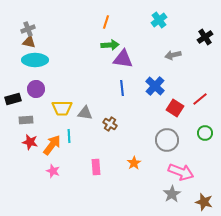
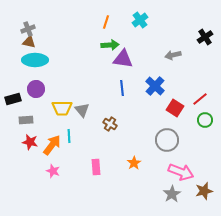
cyan cross: moved 19 px left
gray triangle: moved 3 px left, 3 px up; rotated 42 degrees clockwise
green circle: moved 13 px up
brown star: moved 11 px up; rotated 30 degrees counterclockwise
